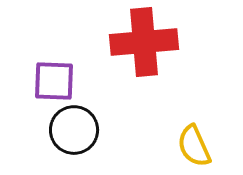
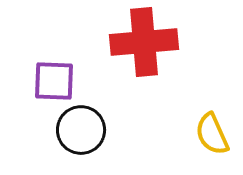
black circle: moved 7 px right
yellow semicircle: moved 18 px right, 12 px up
